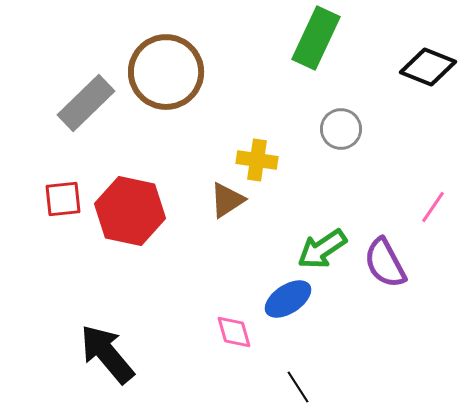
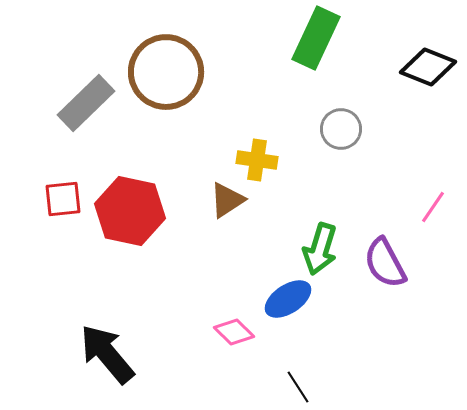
green arrow: moved 2 px left; rotated 39 degrees counterclockwise
pink diamond: rotated 30 degrees counterclockwise
